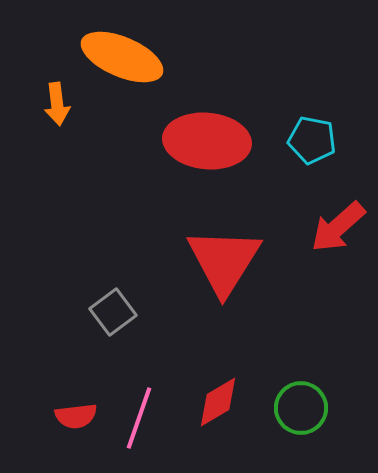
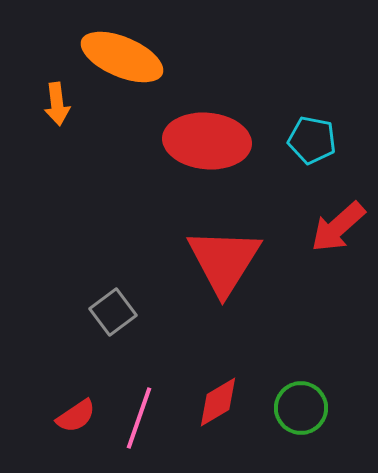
red semicircle: rotated 27 degrees counterclockwise
